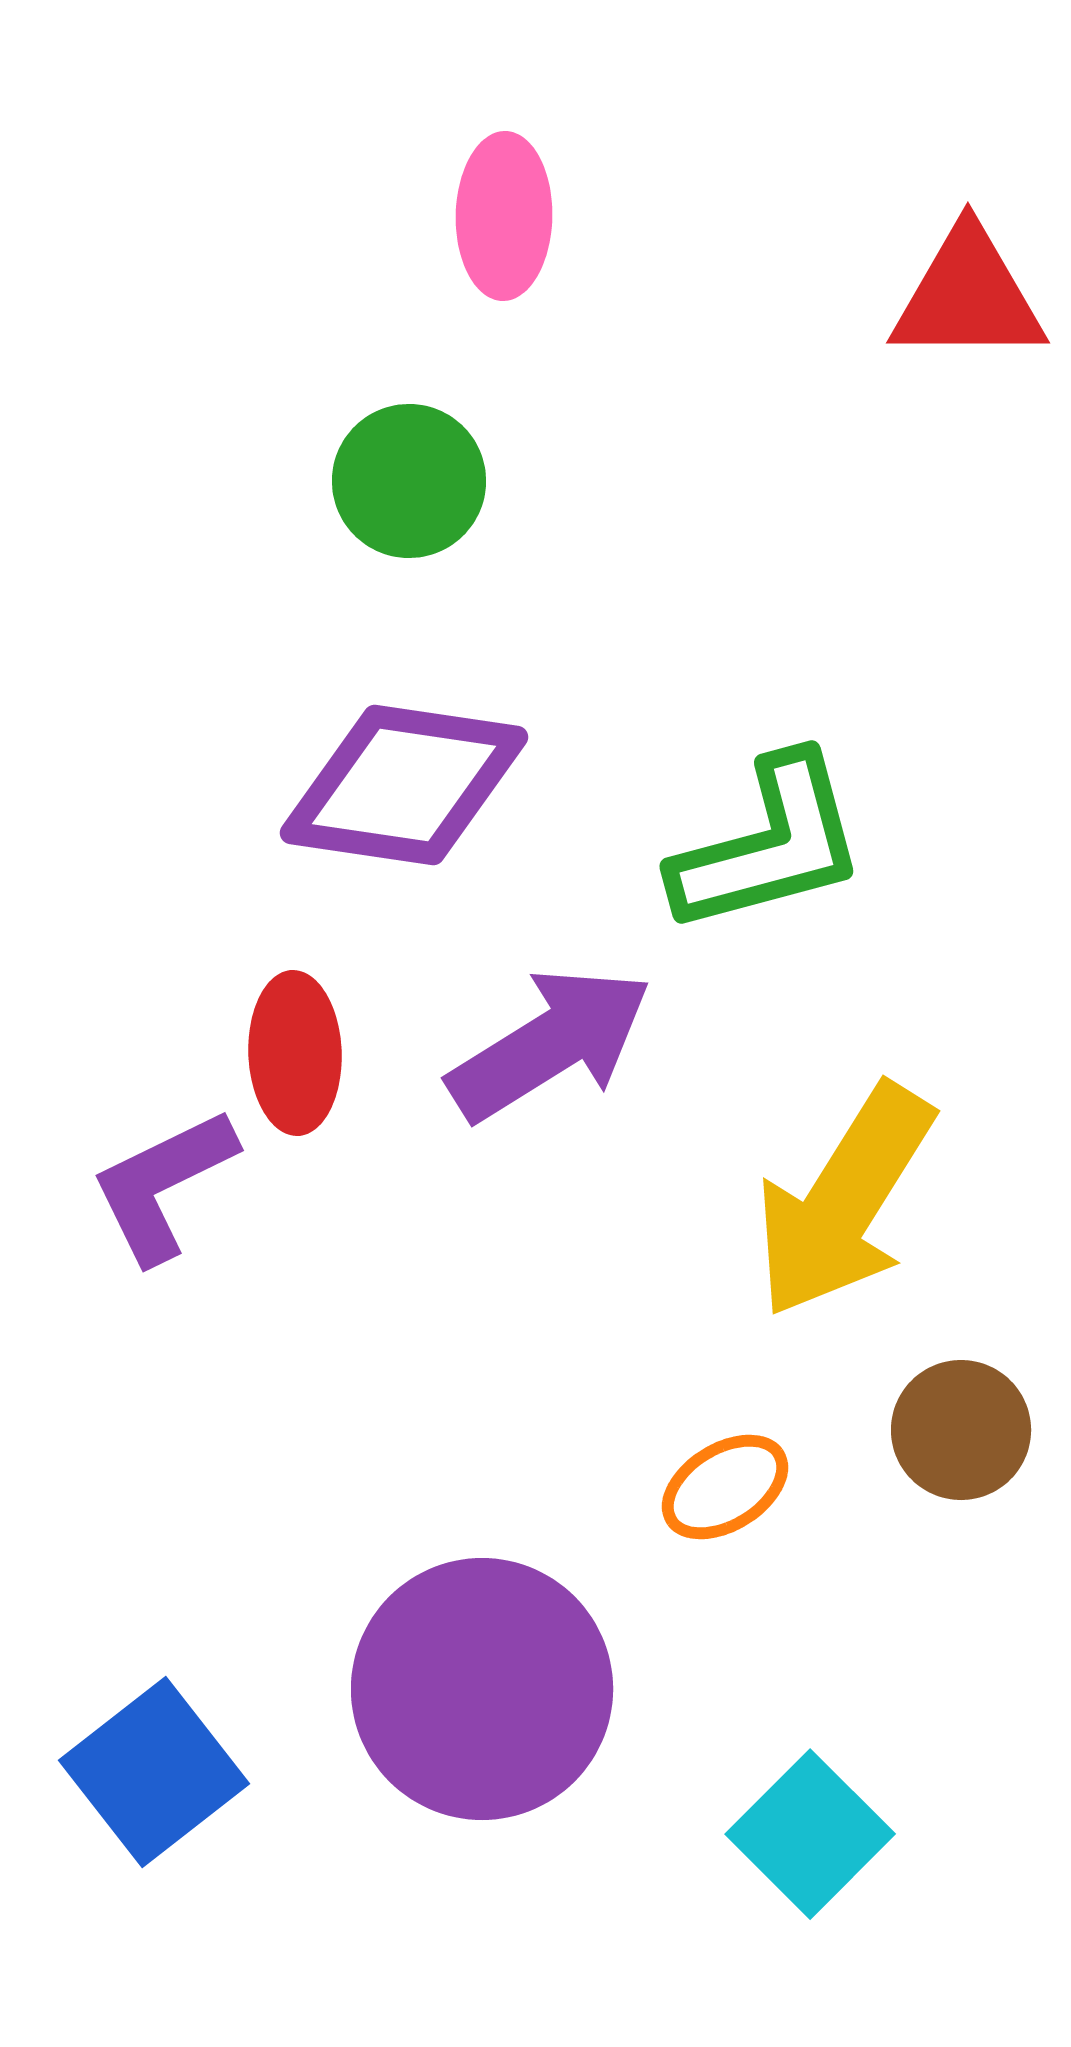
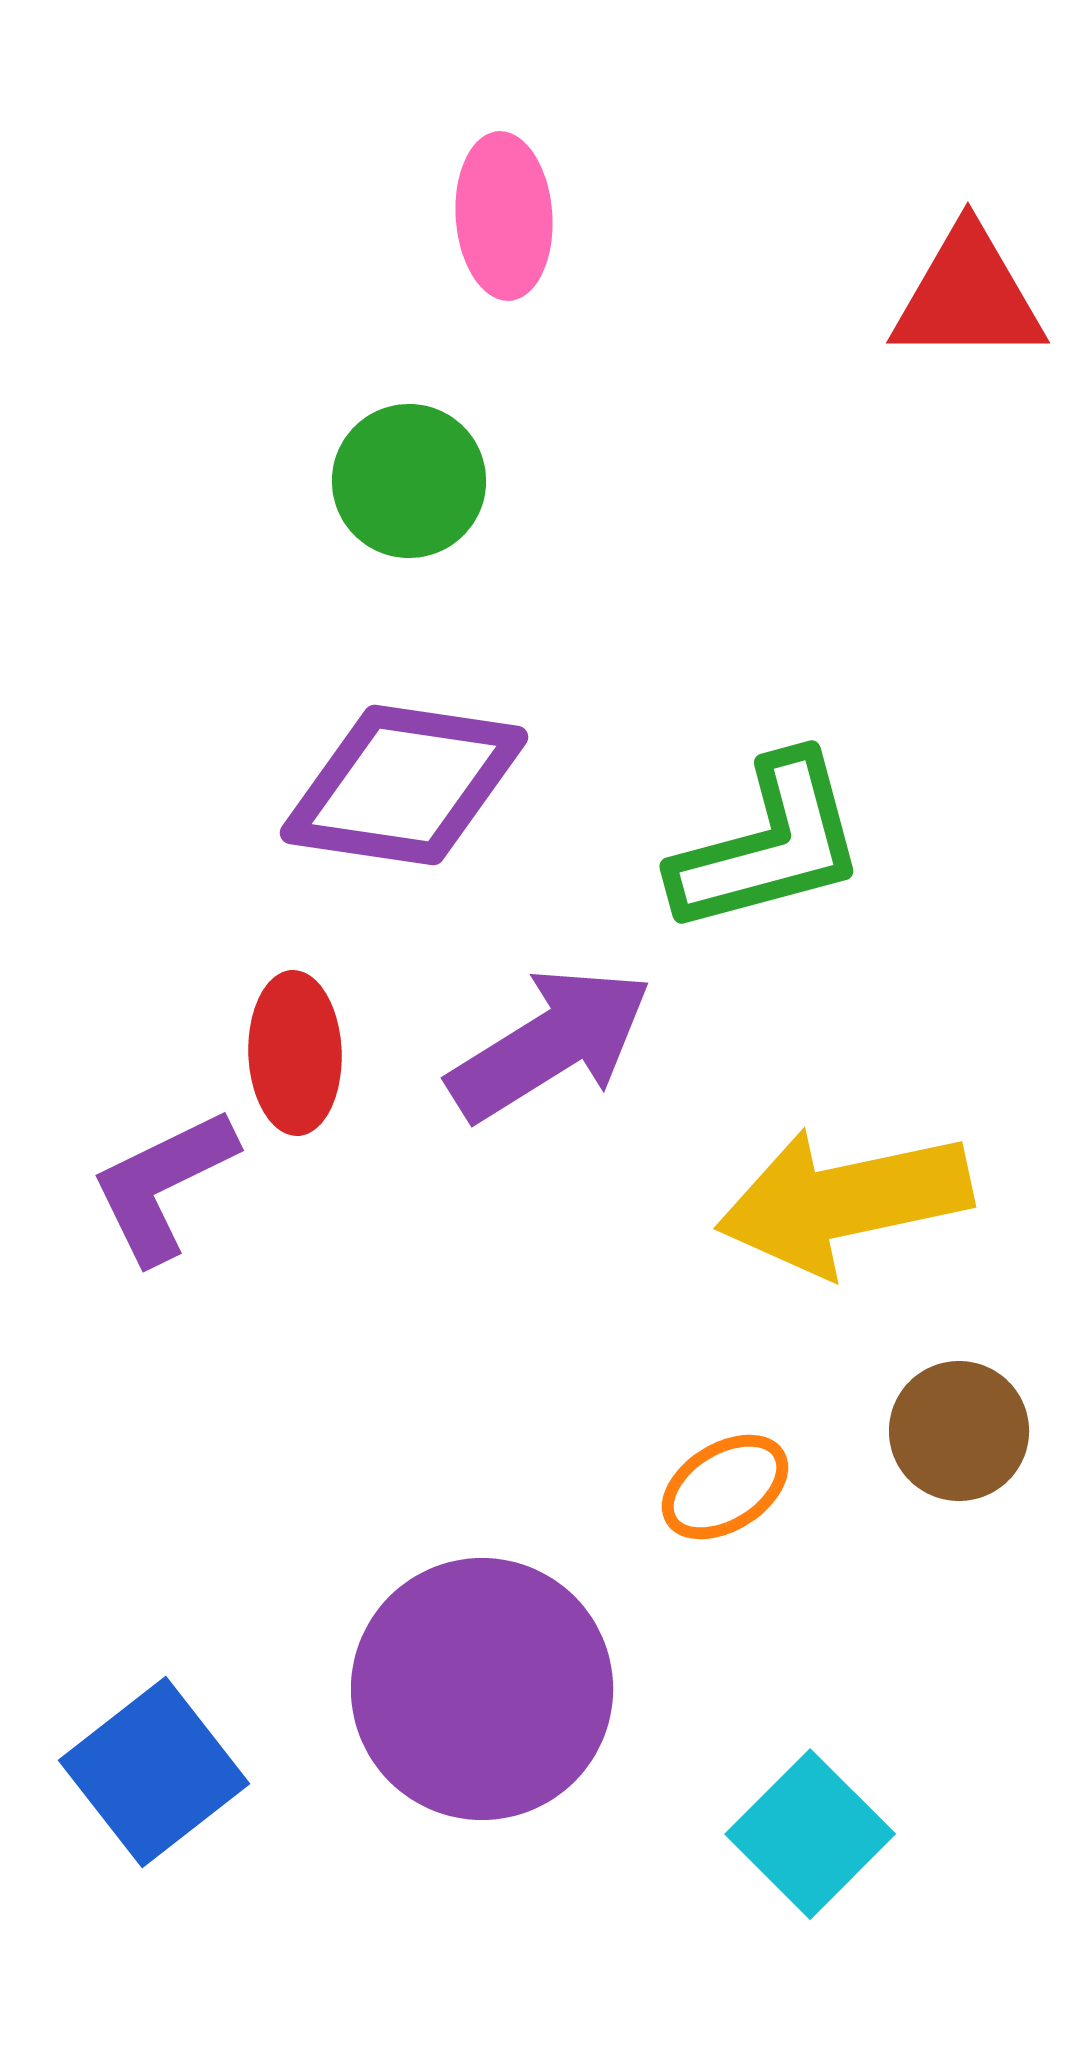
pink ellipse: rotated 5 degrees counterclockwise
yellow arrow: rotated 46 degrees clockwise
brown circle: moved 2 px left, 1 px down
